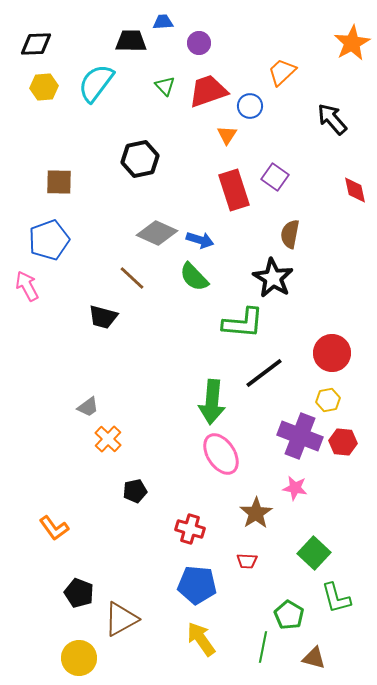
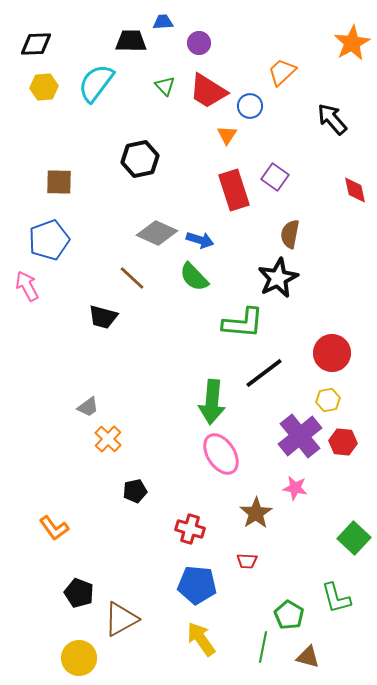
red trapezoid at (208, 91): rotated 129 degrees counterclockwise
black star at (273, 278): moved 5 px right; rotated 15 degrees clockwise
purple cross at (300, 436): rotated 30 degrees clockwise
green square at (314, 553): moved 40 px right, 15 px up
brown triangle at (314, 658): moved 6 px left, 1 px up
